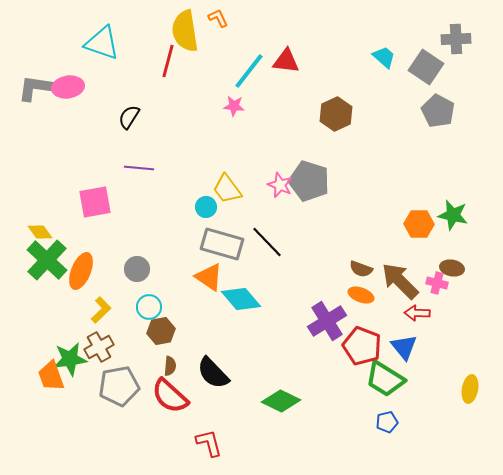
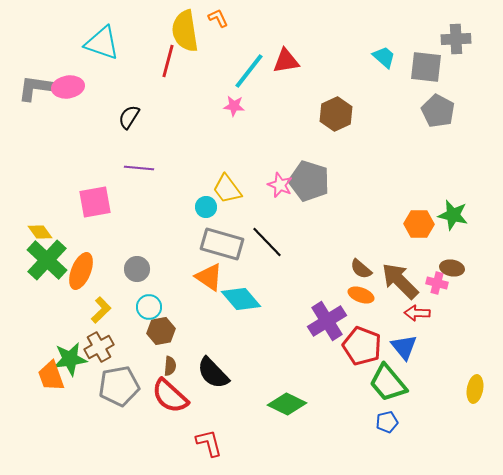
red triangle at (286, 61): rotated 16 degrees counterclockwise
gray square at (426, 67): rotated 28 degrees counterclockwise
brown semicircle at (361, 269): rotated 20 degrees clockwise
green trapezoid at (385, 379): moved 3 px right, 4 px down; rotated 18 degrees clockwise
yellow ellipse at (470, 389): moved 5 px right
green diamond at (281, 401): moved 6 px right, 3 px down
